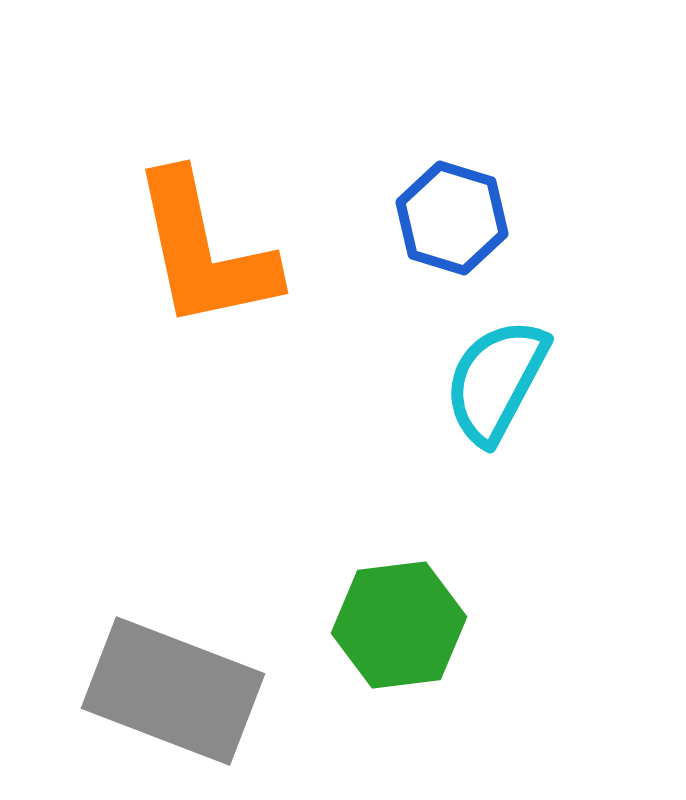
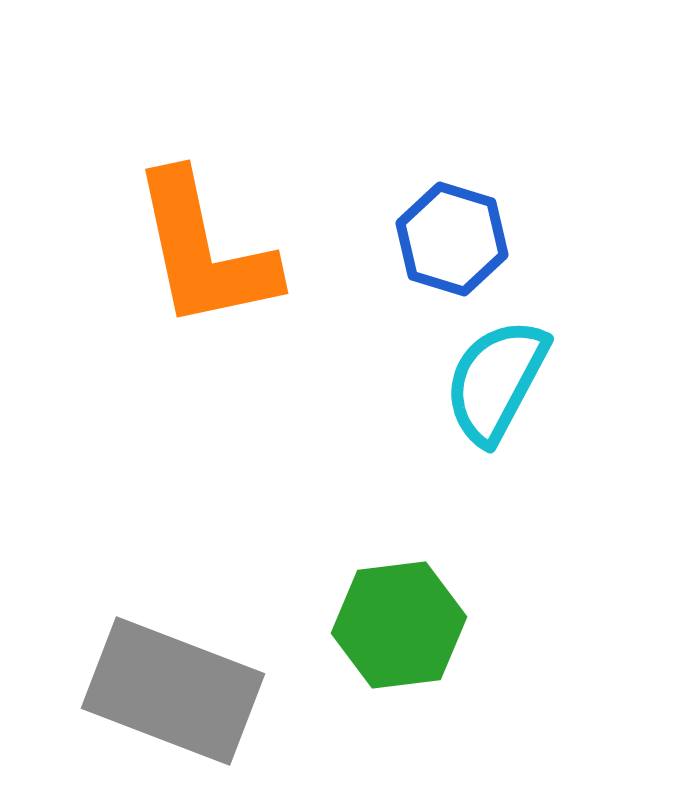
blue hexagon: moved 21 px down
